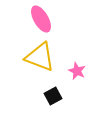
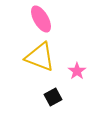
pink star: rotated 12 degrees clockwise
black square: moved 1 px down
